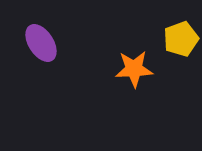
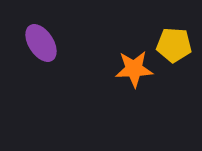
yellow pentagon: moved 7 px left, 6 px down; rotated 24 degrees clockwise
